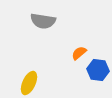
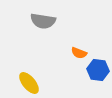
orange semicircle: rotated 119 degrees counterclockwise
yellow ellipse: rotated 65 degrees counterclockwise
